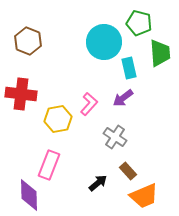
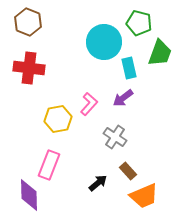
brown hexagon: moved 19 px up
green trapezoid: rotated 24 degrees clockwise
red cross: moved 8 px right, 26 px up
